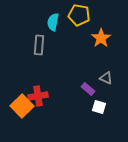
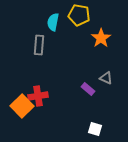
white square: moved 4 px left, 22 px down
